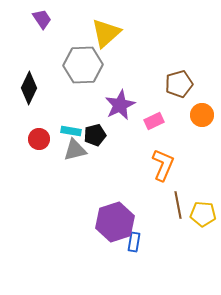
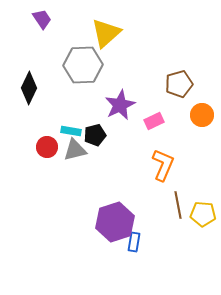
red circle: moved 8 px right, 8 px down
